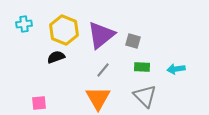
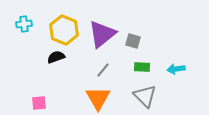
purple triangle: moved 1 px right, 1 px up
